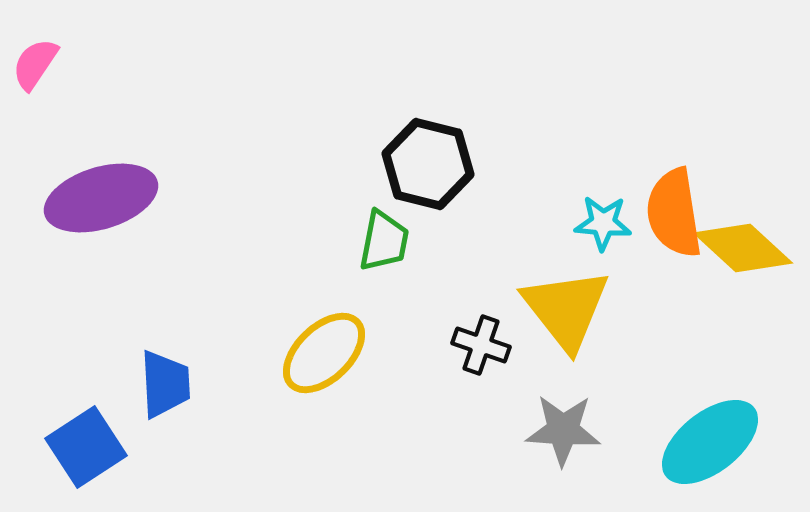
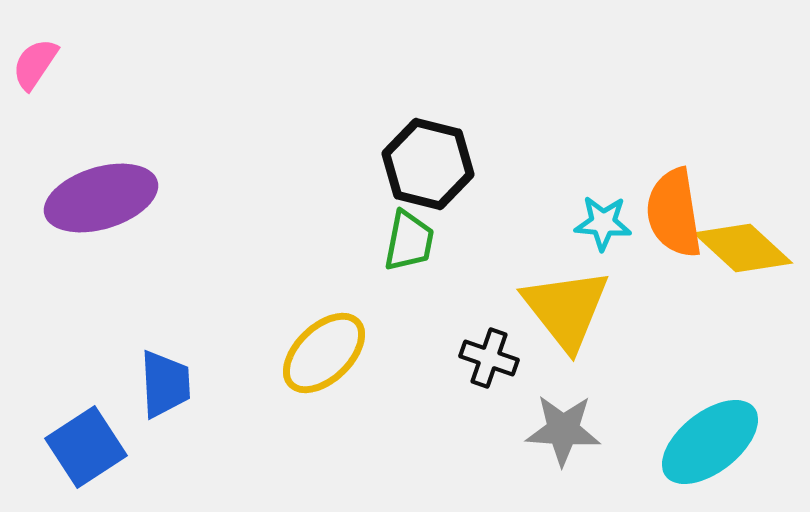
green trapezoid: moved 25 px right
black cross: moved 8 px right, 13 px down
